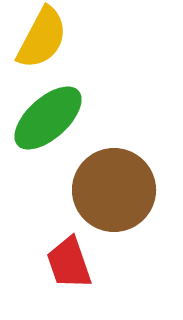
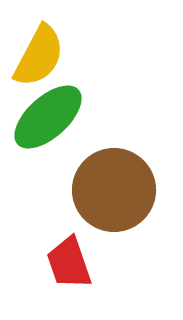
yellow semicircle: moved 3 px left, 18 px down
green ellipse: moved 1 px up
